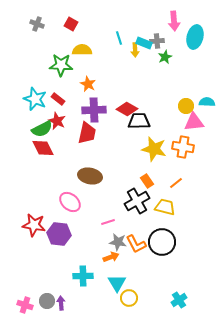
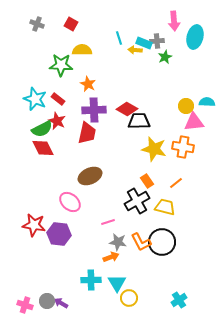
yellow arrow at (135, 50): rotated 96 degrees clockwise
brown ellipse at (90, 176): rotated 35 degrees counterclockwise
orange L-shape at (136, 244): moved 5 px right, 2 px up
cyan cross at (83, 276): moved 8 px right, 4 px down
purple arrow at (61, 303): rotated 56 degrees counterclockwise
